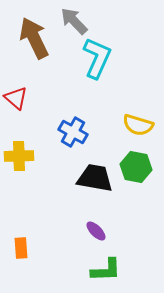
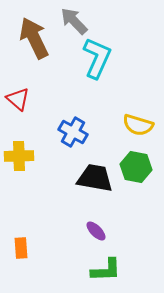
red triangle: moved 2 px right, 1 px down
